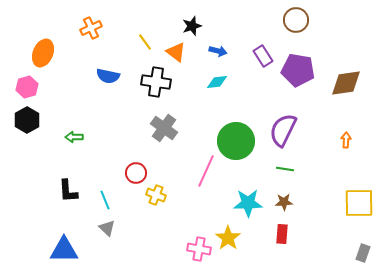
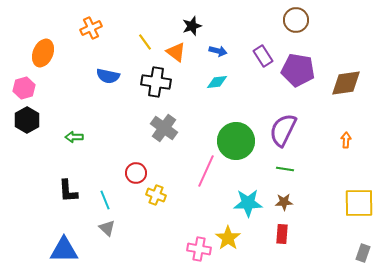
pink hexagon: moved 3 px left, 1 px down
